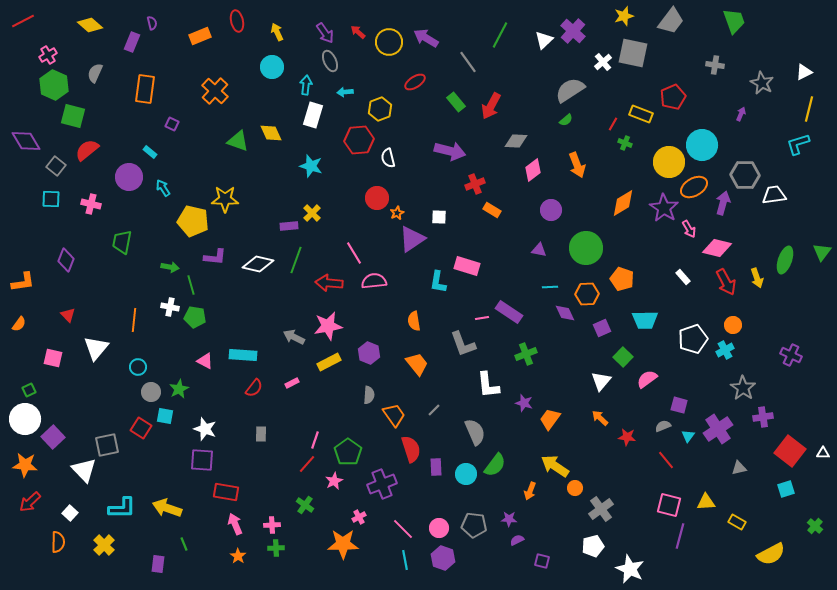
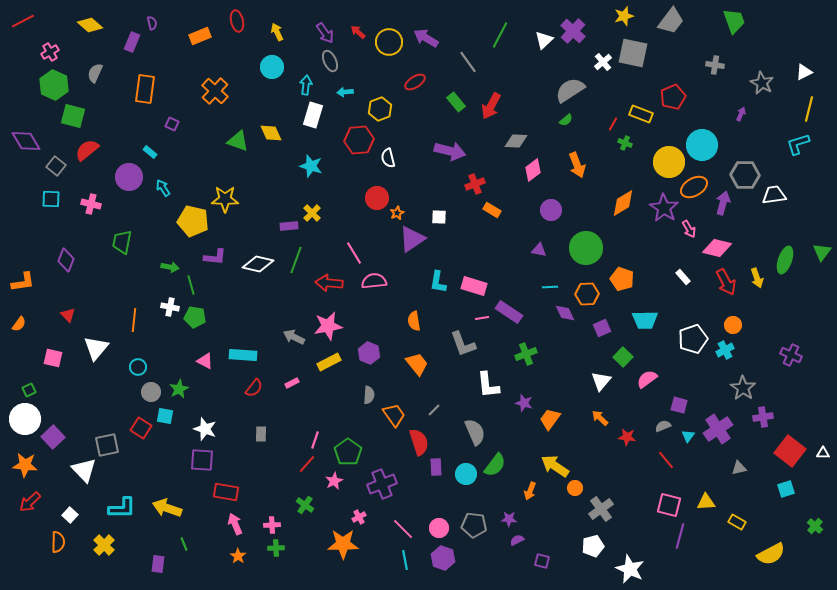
pink cross at (48, 55): moved 2 px right, 3 px up
pink rectangle at (467, 266): moved 7 px right, 20 px down
red semicircle at (411, 449): moved 8 px right, 7 px up
white square at (70, 513): moved 2 px down
